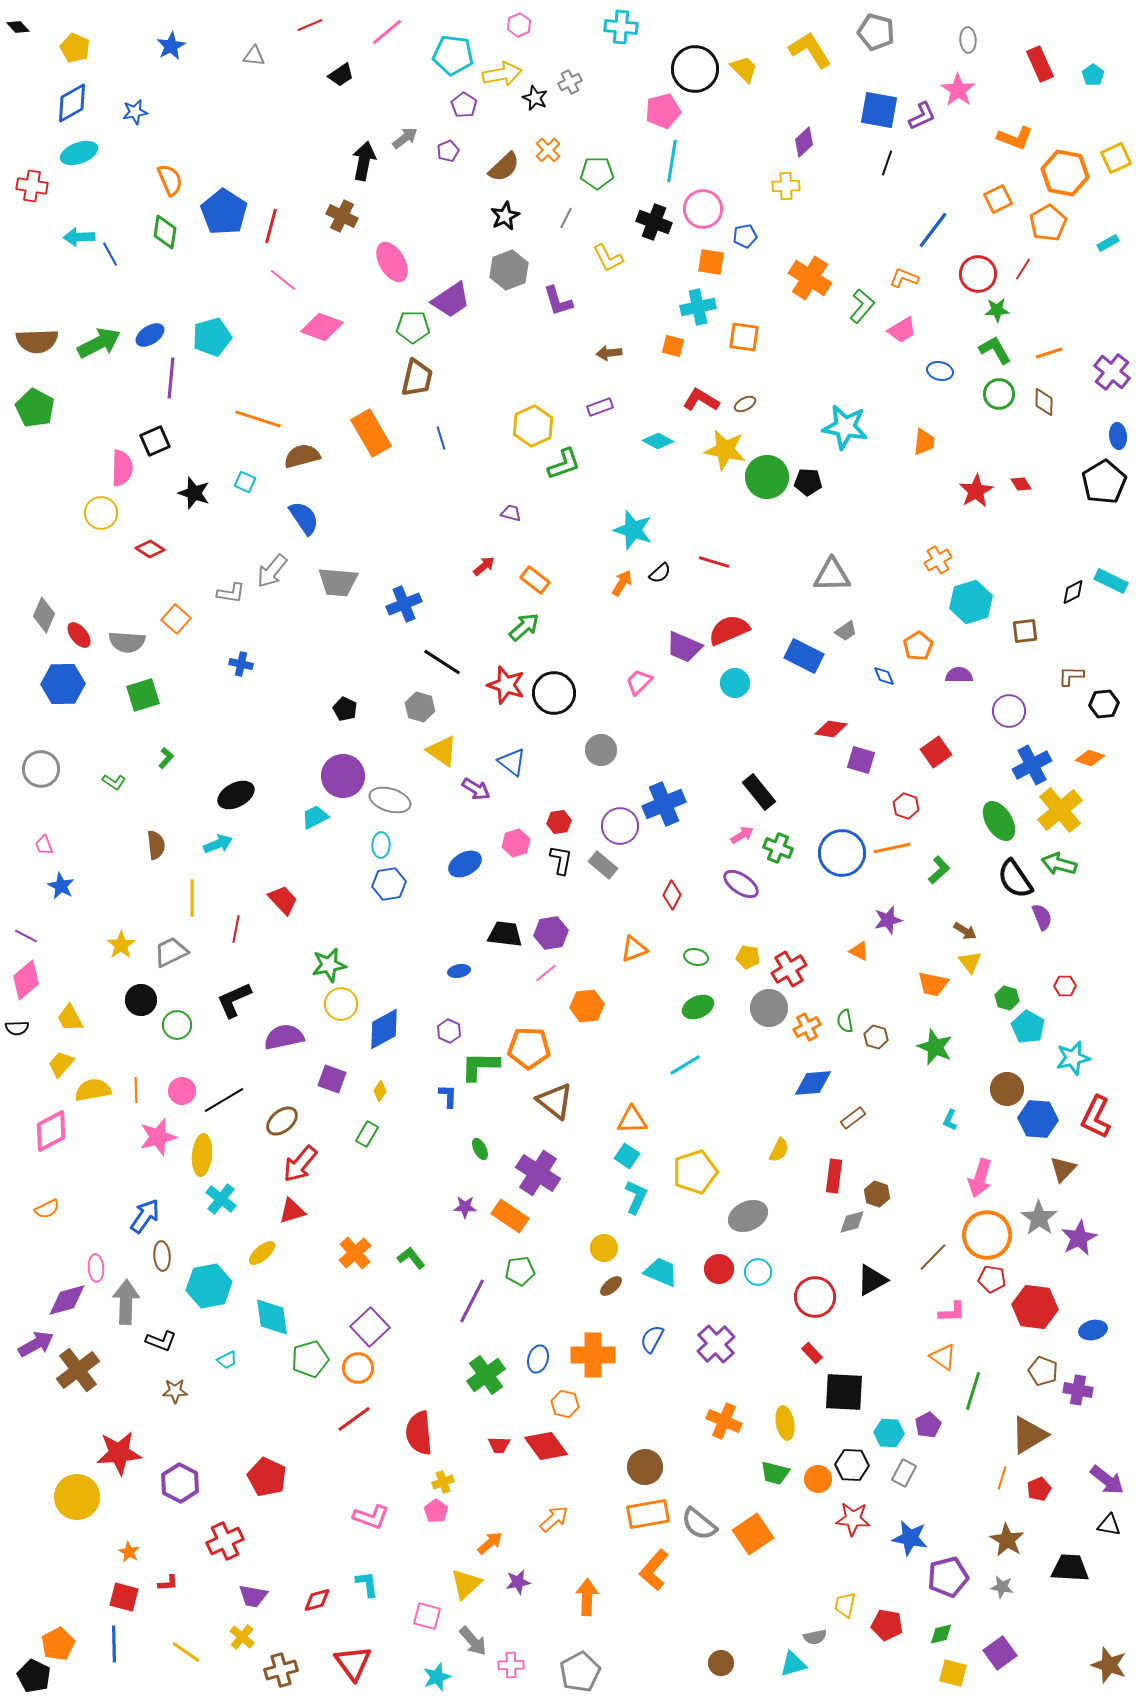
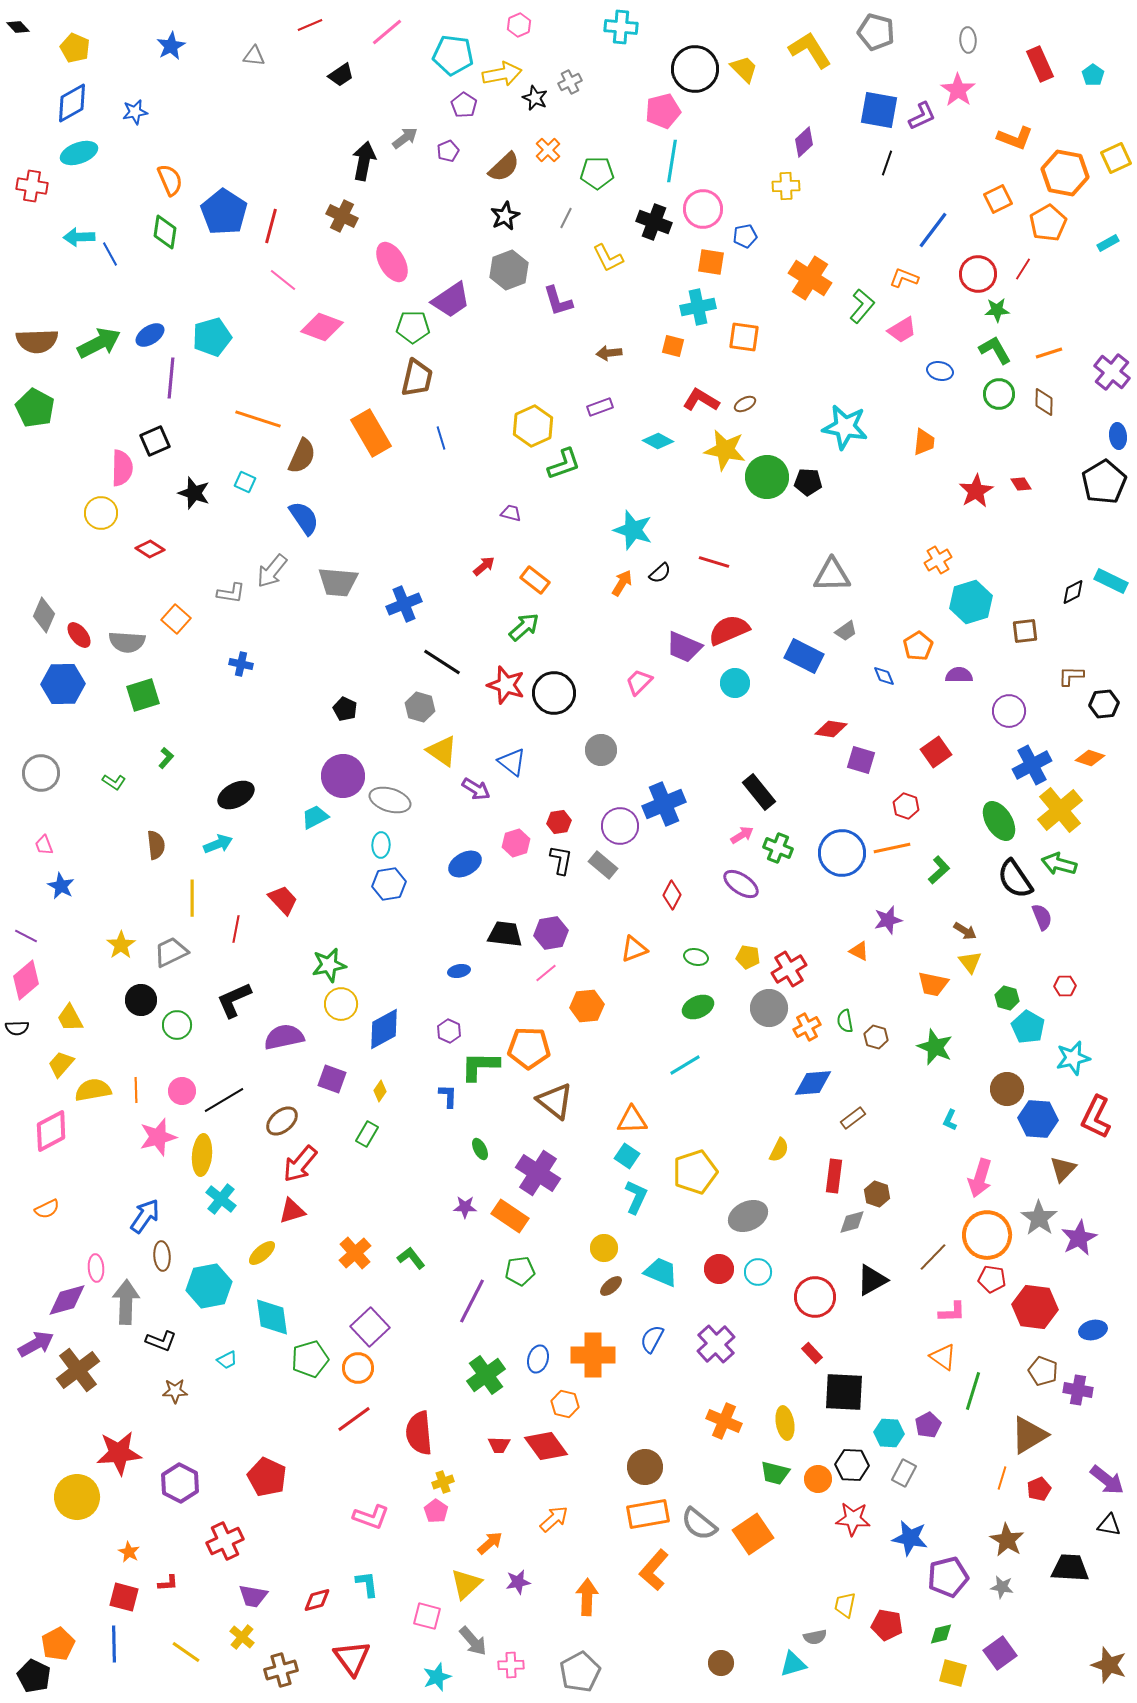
brown semicircle at (302, 456): rotated 129 degrees clockwise
gray circle at (41, 769): moved 4 px down
red triangle at (353, 1663): moved 1 px left, 5 px up
